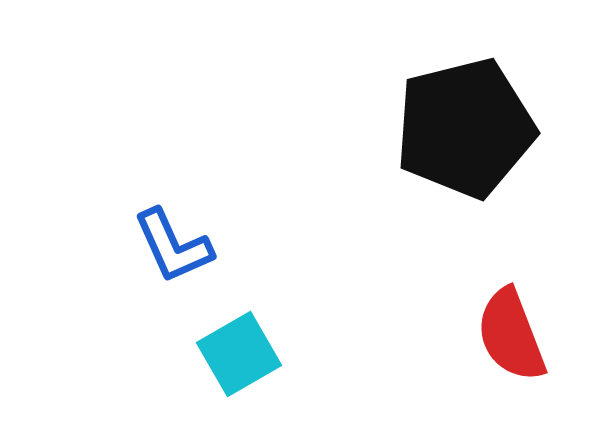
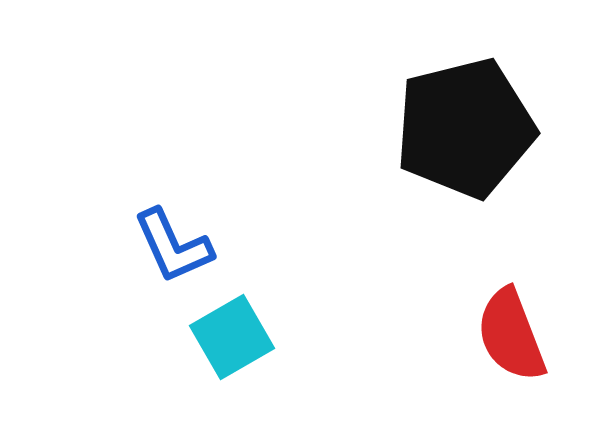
cyan square: moved 7 px left, 17 px up
